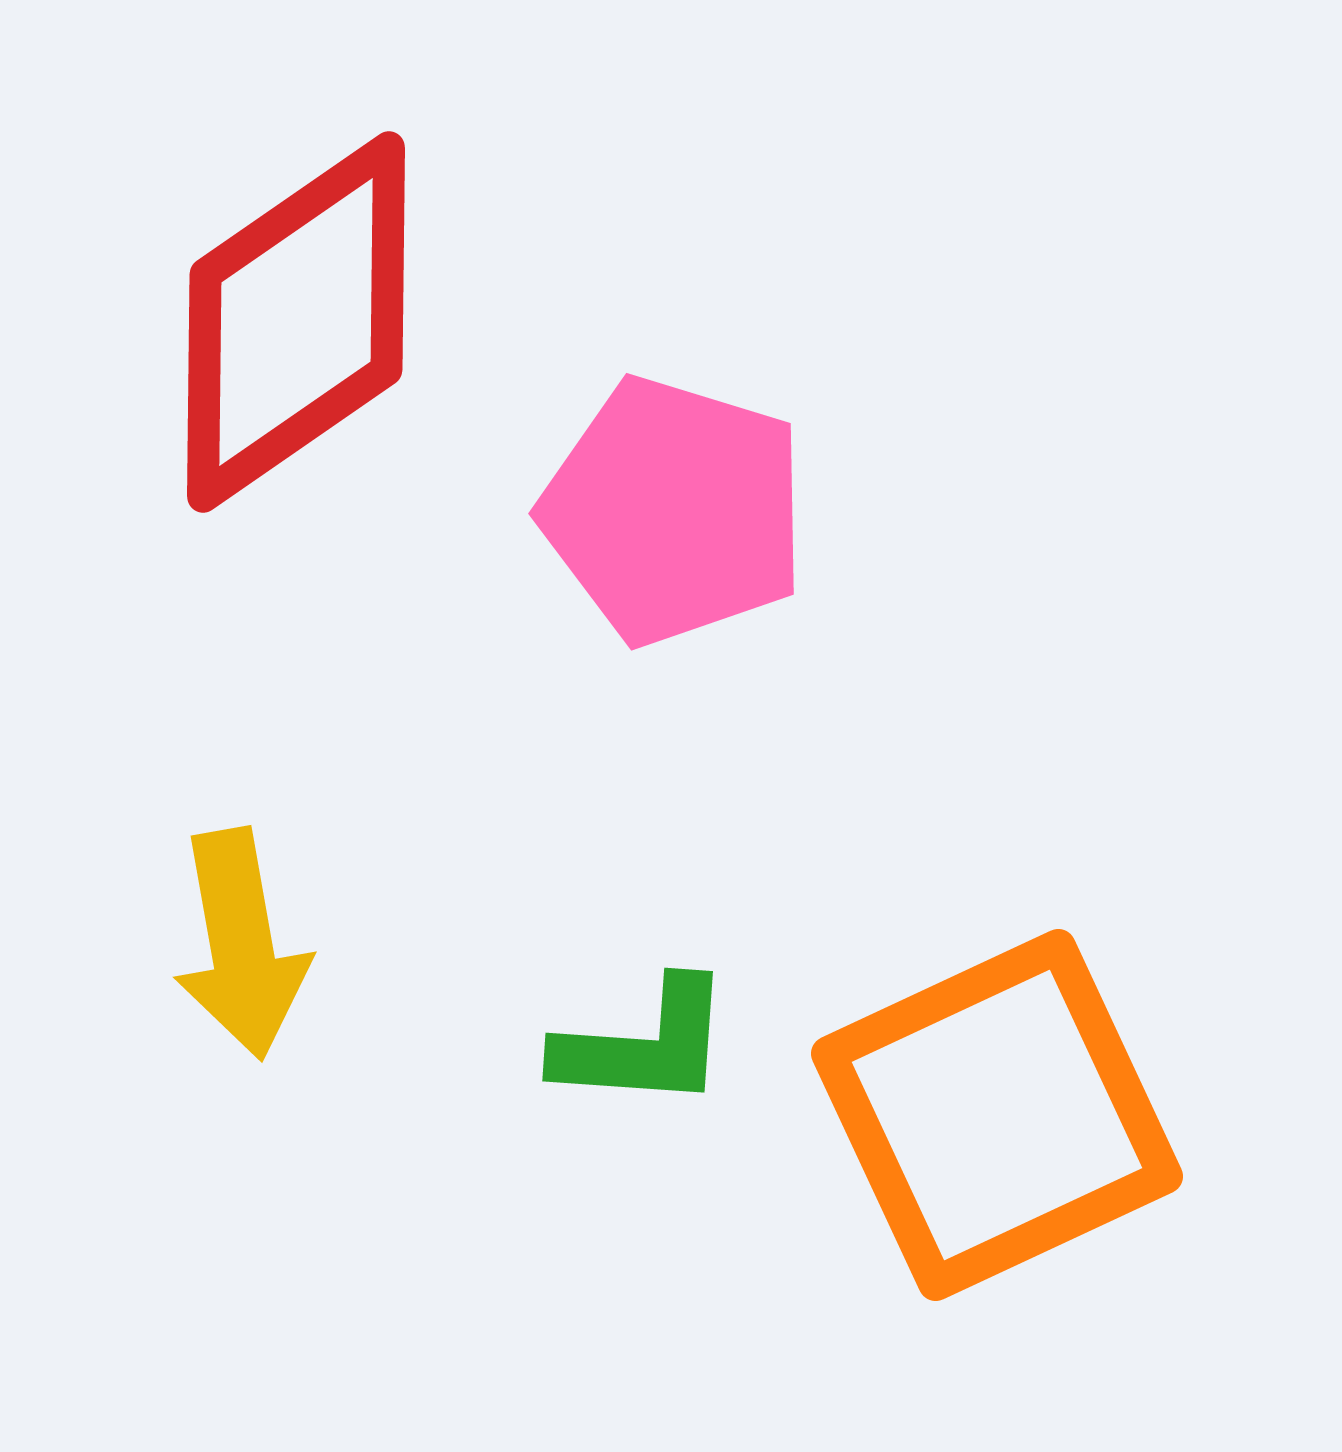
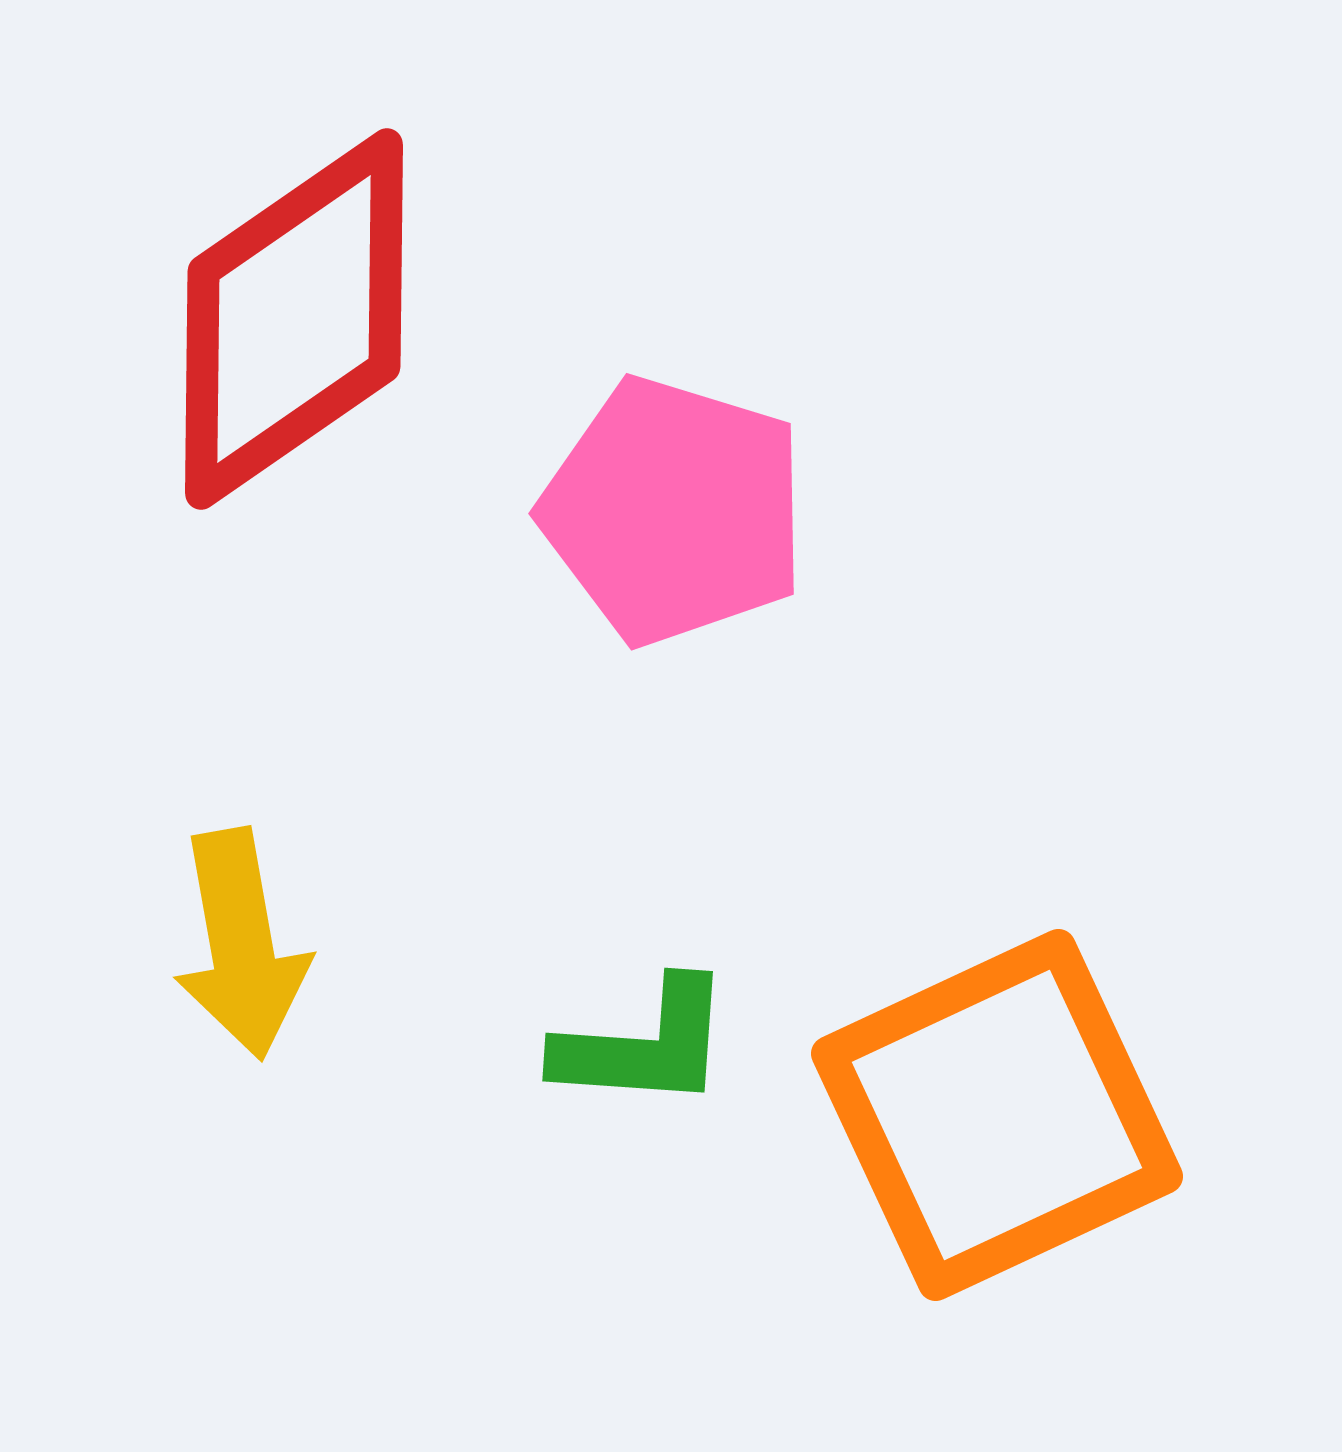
red diamond: moved 2 px left, 3 px up
